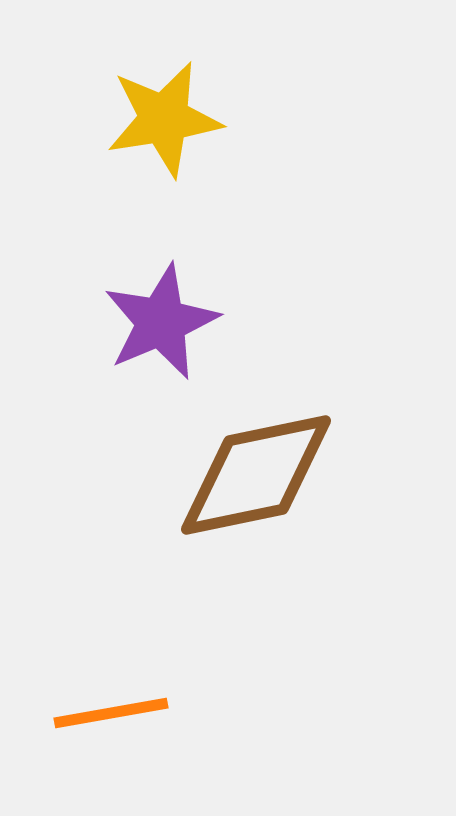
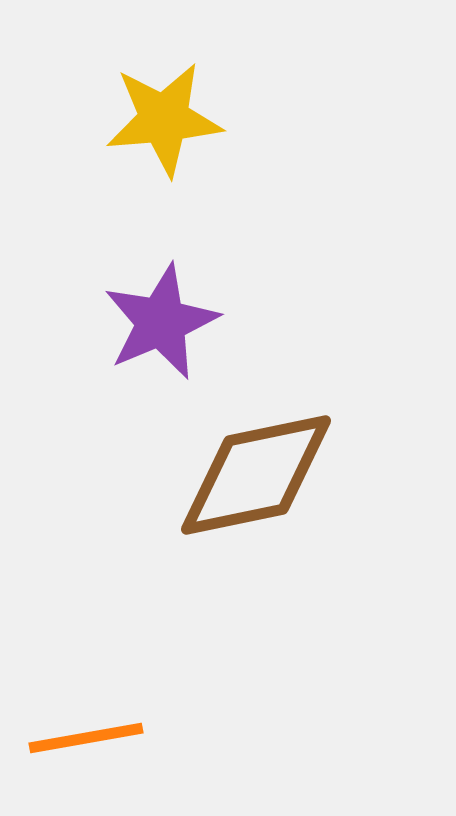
yellow star: rotated 4 degrees clockwise
orange line: moved 25 px left, 25 px down
